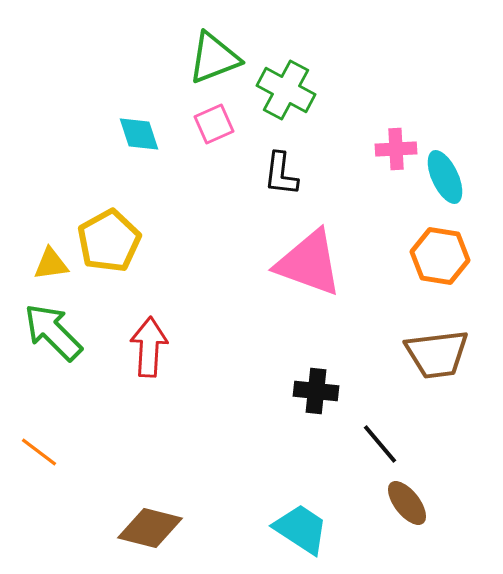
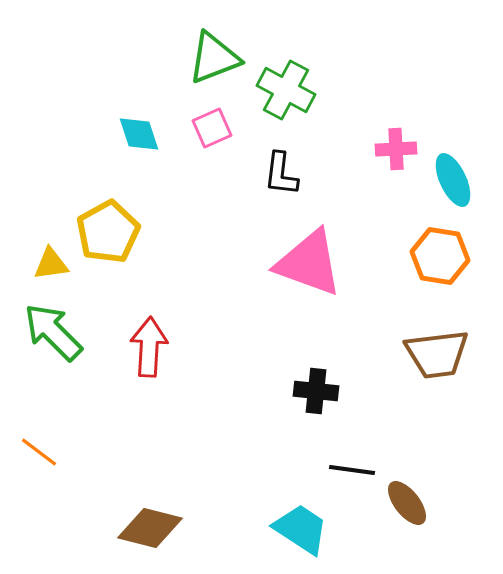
pink square: moved 2 px left, 4 px down
cyan ellipse: moved 8 px right, 3 px down
yellow pentagon: moved 1 px left, 9 px up
black line: moved 28 px left, 26 px down; rotated 42 degrees counterclockwise
